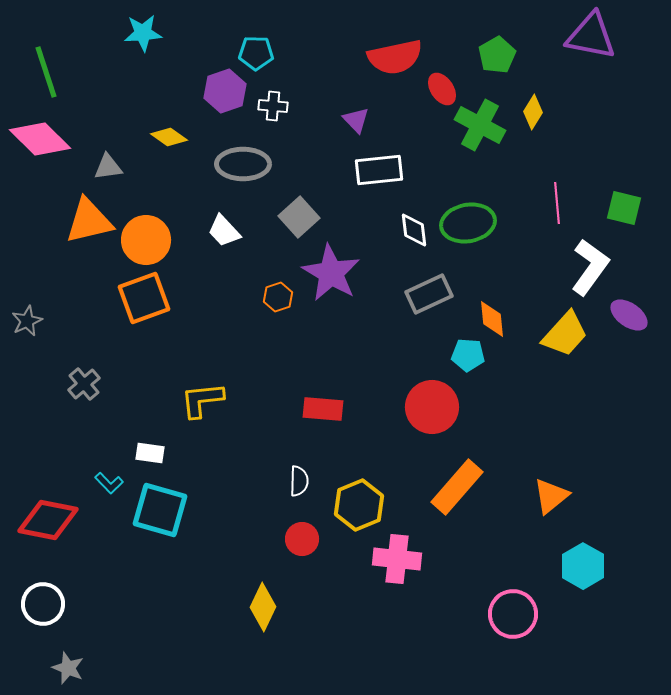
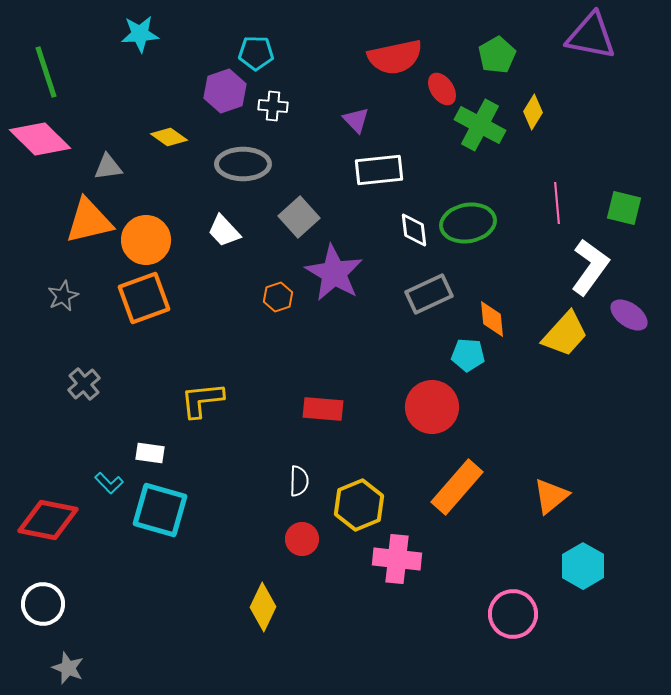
cyan star at (143, 33): moved 3 px left, 1 px down
purple star at (331, 273): moved 3 px right
gray star at (27, 321): moved 36 px right, 25 px up
